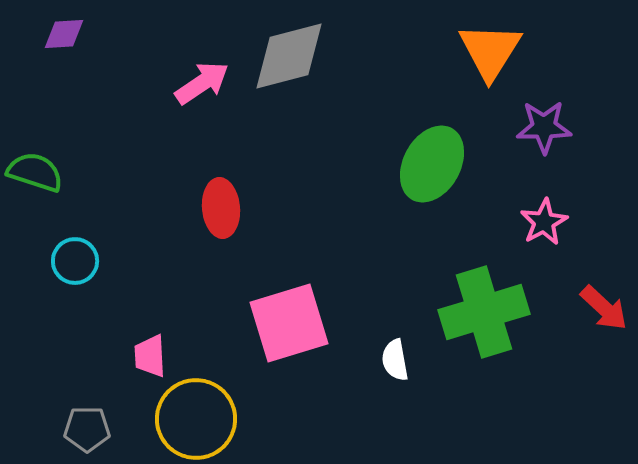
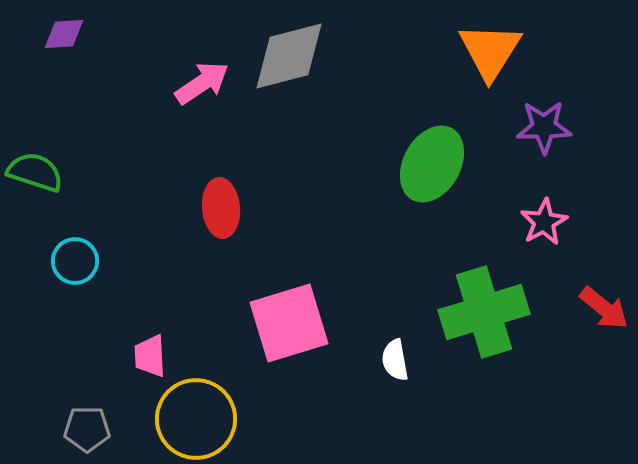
red arrow: rotated 4 degrees counterclockwise
